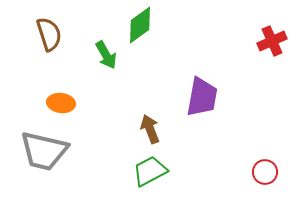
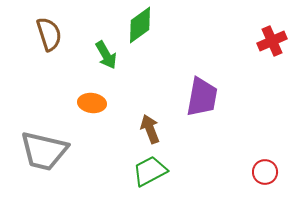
orange ellipse: moved 31 px right
